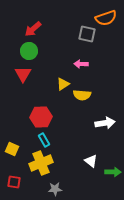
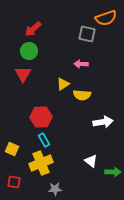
white arrow: moved 2 px left, 1 px up
